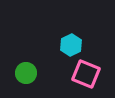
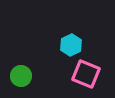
green circle: moved 5 px left, 3 px down
